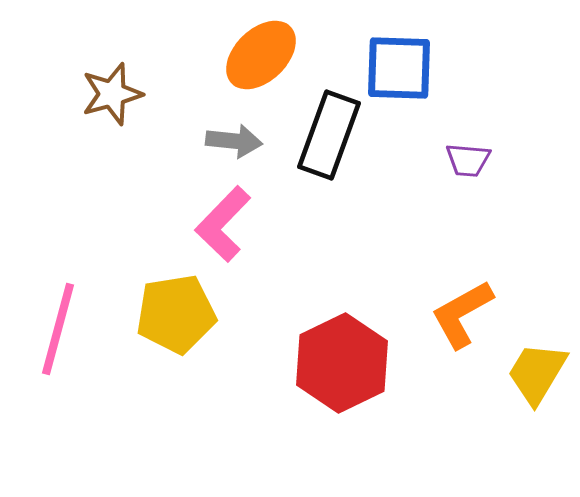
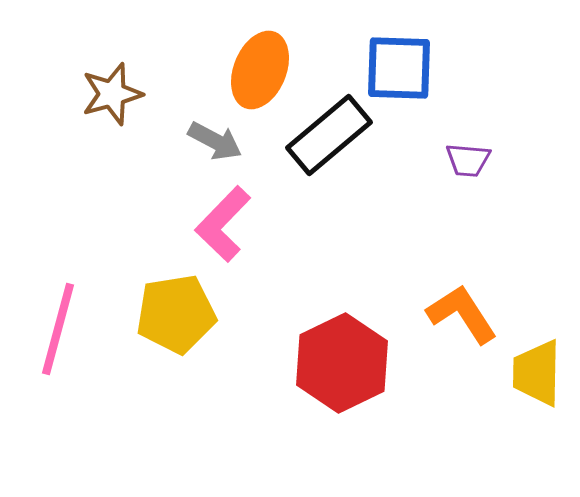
orange ellipse: moved 1 px left, 15 px down; rotated 24 degrees counterclockwise
black rectangle: rotated 30 degrees clockwise
gray arrow: moved 19 px left; rotated 22 degrees clockwise
orange L-shape: rotated 86 degrees clockwise
yellow trapezoid: rotated 30 degrees counterclockwise
